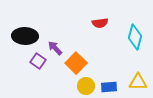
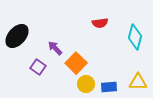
black ellipse: moved 8 px left; rotated 50 degrees counterclockwise
purple square: moved 6 px down
yellow circle: moved 2 px up
